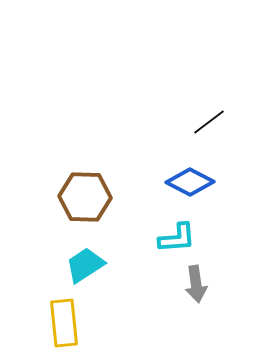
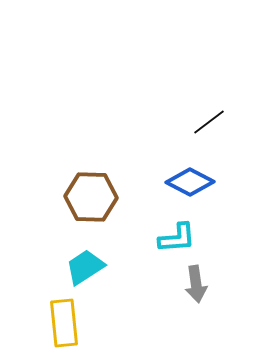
brown hexagon: moved 6 px right
cyan trapezoid: moved 2 px down
